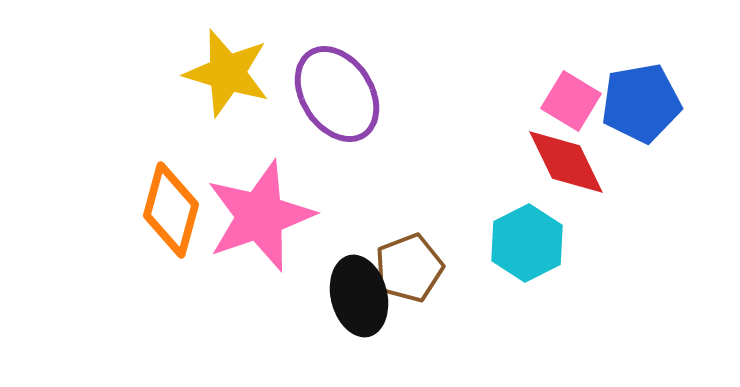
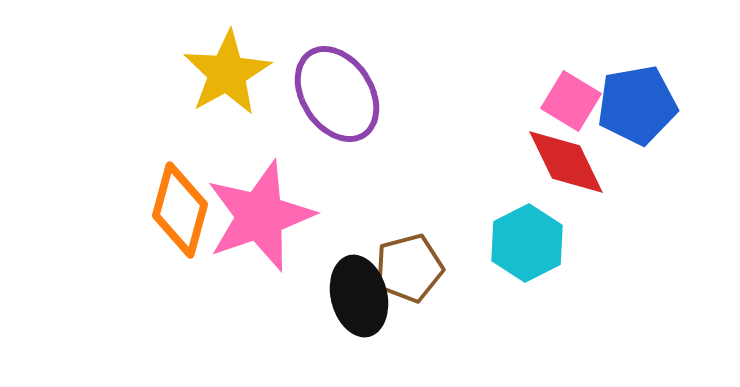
yellow star: rotated 26 degrees clockwise
blue pentagon: moved 4 px left, 2 px down
orange diamond: moved 9 px right
brown pentagon: rotated 6 degrees clockwise
